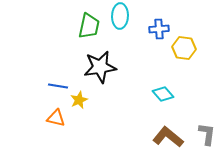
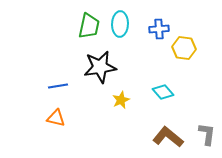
cyan ellipse: moved 8 px down
blue line: rotated 18 degrees counterclockwise
cyan diamond: moved 2 px up
yellow star: moved 42 px right
